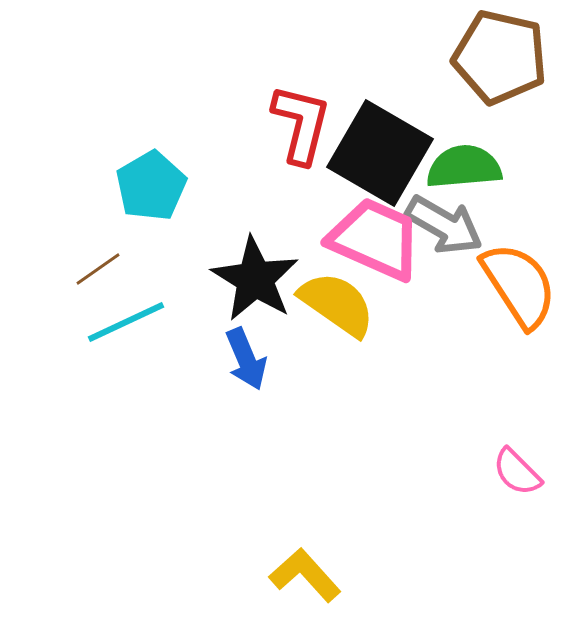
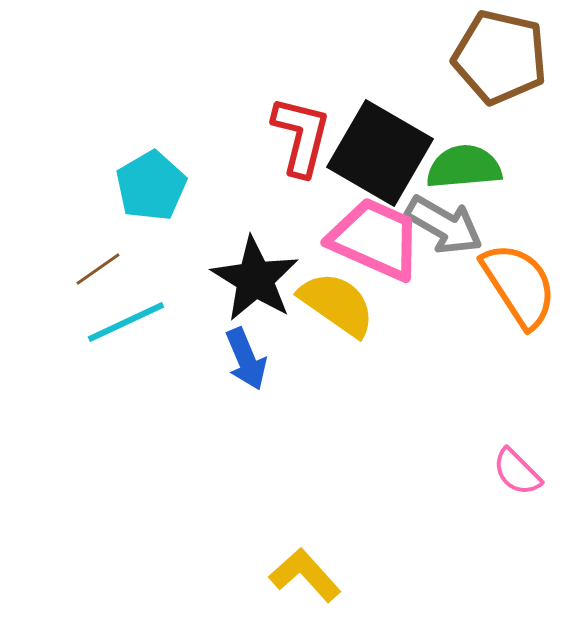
red L-shape: moved 12 px down
